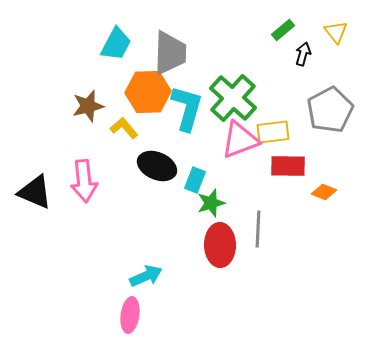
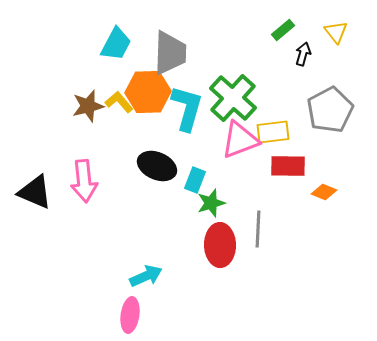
yellow L-shape: moved 5 px left, 26 px up
